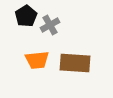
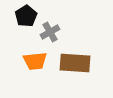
gray cross: moved 7 px down
orange trapezoid: moved 2 px left, 1 px down
